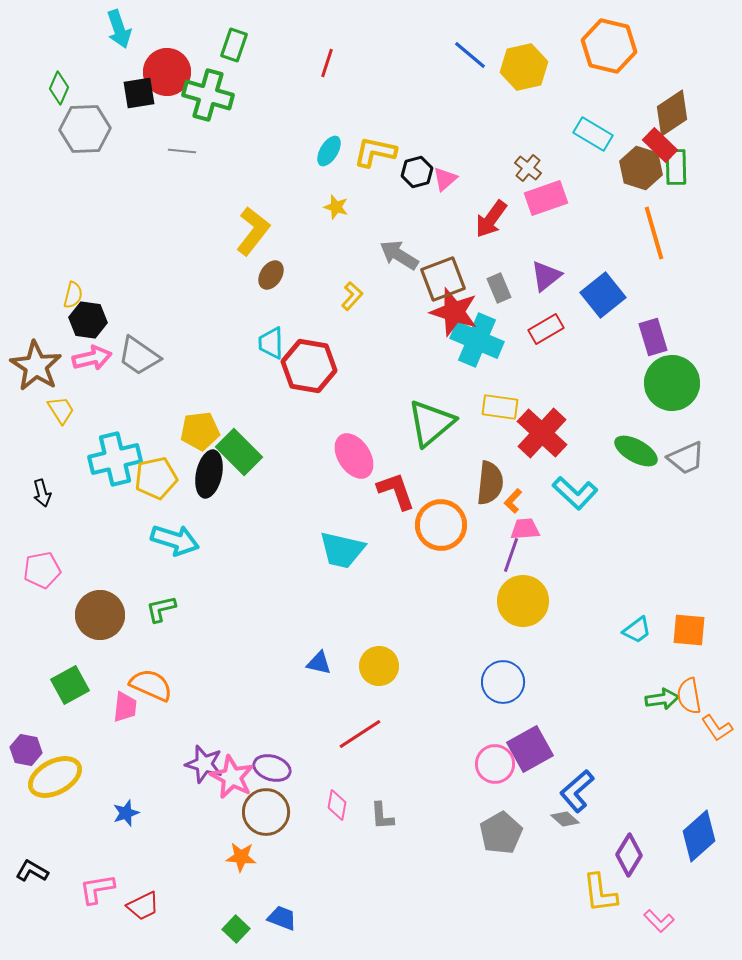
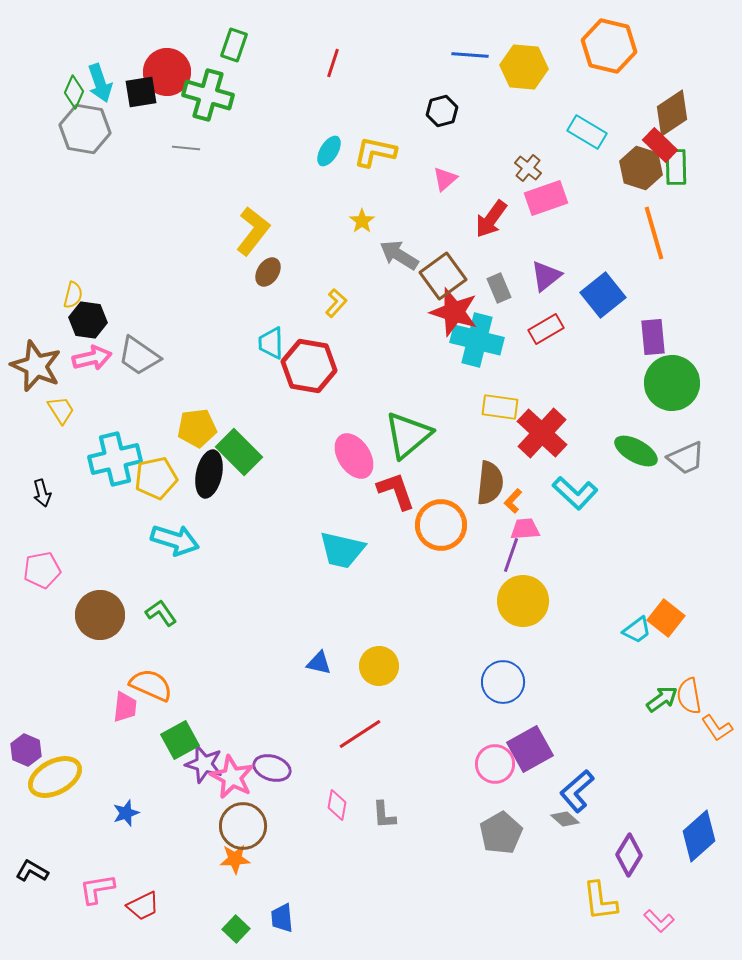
cyan arrow at (119, 29): moved 19 px left, 54 px down
blue line at (470, 55): rotated 36 degrees counterclockwise
red line at (327, 63): moved 6 px right
yellow hexagon at (524, 67): rotated 18 degrees clockwise
green diamond at (59, 88): moved 15 px right, 4 px down
black square at (139, 93): moved 2 px right, 1 px up
gray hexagon at (85, 129): rotated 12 degrees clockwise
cyan rectangle at (593, 134): moved 6 px left, 2 px up
gray line at (182, 151): moved 4 px right, 3 px up
black hexagon at (417, 172): moved 25 px right, 61 px up
yellow star at (336, 207): moved 26 px right, 14 px down; rotated 20 degrees clockwise
brown ellipse at (271, 275): moved 3 px left, 3 px up
brown square at (443, 279): moved 3 px up; rotated 15 degrees counterclockwise
yellow L-shape at (352, 296): moved 16 px left, 7 px down
purple rectangle at (653, 337): rotated 12 degrees clockwise
cyan cross at (477, 340): rotated 9 degrees counterclockwise
brown star at (36, 366): rotated 9 degrees counterclockwise
green triangle at (431, 423): moved 23 px left, 12 px down
yellow pentagon at (200, 431): moved 3 px left, 3 px up
green L-shape at (161, 609): moved 4 px down; rotated 68 degrees clockwise
orange square at (689, 630): moved 23 px left, 12 px up; rotated 33 degrees clockwise
green square at (70, 685): moved 110 px right, 55 px down
green arrow at (662, 699): rotated 28 degrees counterclockwise
purple hexagon at (26, 750): rotated 12 degrees clockwise
brown circle at (266, 812): moved 23 px left, 14 px down
gray L-shape at (382, 816): moved 2 px right, 1 px up
orange star at (241, 857): moved 6 px left, 2 px down; rotated 8 degrees counterclockwise
yellow L-shape at (600, 893): moved 8 px down
blue trapezoid at (282, 918): rotated 116 degrees counterclockwise
